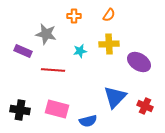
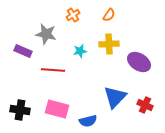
orange cross: moved 1 px left, 1 px up; rotated 32 degrees counterclockwise
red cross: moved 1 px up
